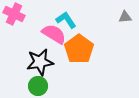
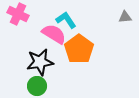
pink cross: moved 4 px right
green circle: moved 1 px left
